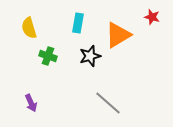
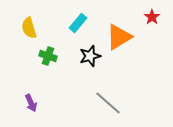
red star: rotated 21 degrees clockwise
cyan rectangle: rotated 30 degrees clockwise
orange triangle: moved 1 px right, 2 px down
